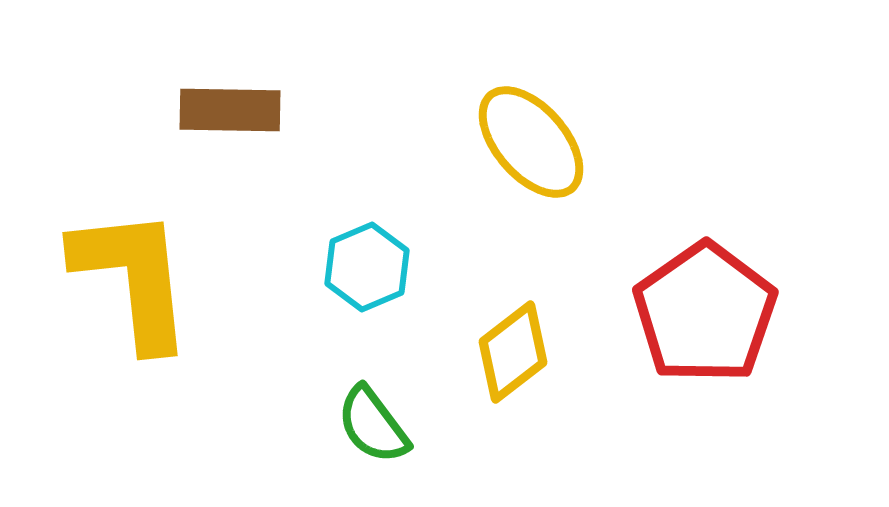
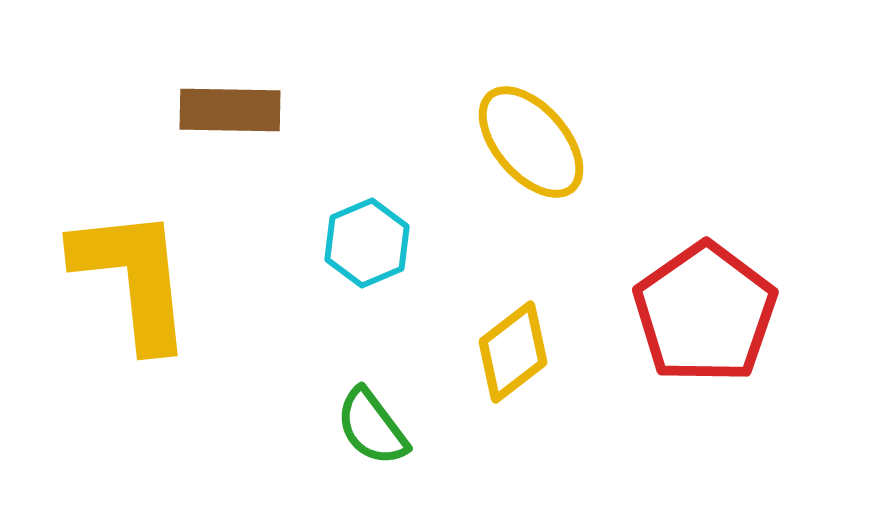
cyan hexagon: moved 24 px up
green semicircle: moved 1 px left, 2 px down
